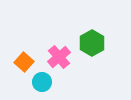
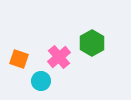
orange square: moved 5 px left, 3 px up; rotated 24 degrees counterclockwise
cyan circle: moved 1 px left, 1 px up
